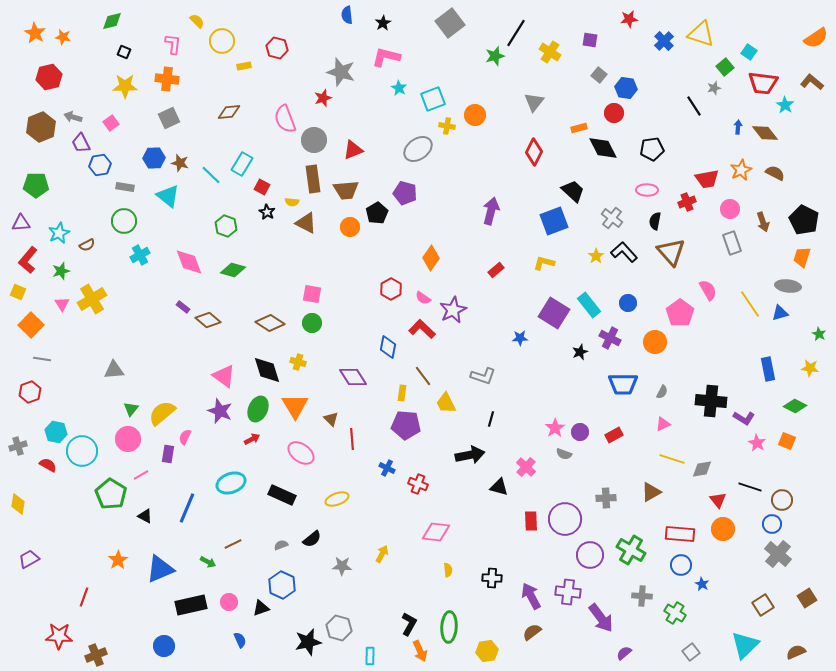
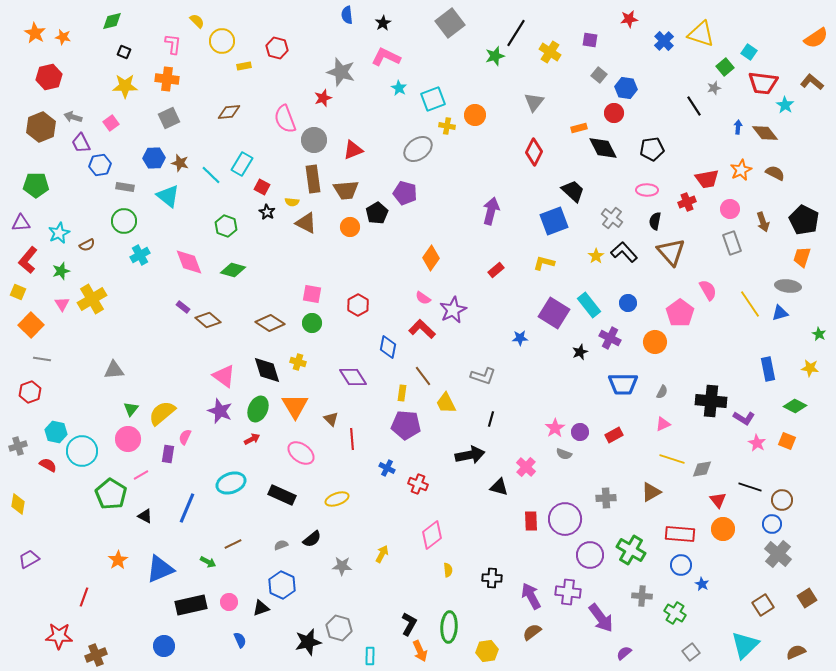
pink L-shape at (386, 57): rotated 12 degrees clockwise
red hexagon at (391, 289): moved 33 px left, 16 px down
pink diamond at (436, 532): moved 4 px left, 3 px down; rotated 44 degrees counterclockwise
